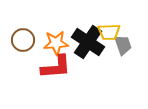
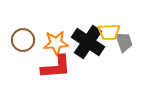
gray trapezoid: moved 1 px right, 3 px up
